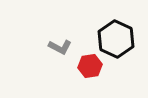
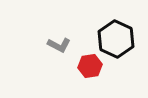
gray L-shape: moved 1 px left, 2 px up
